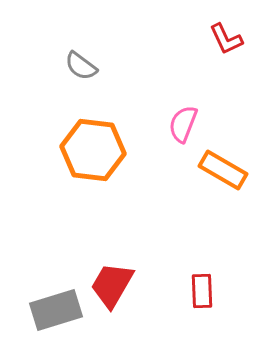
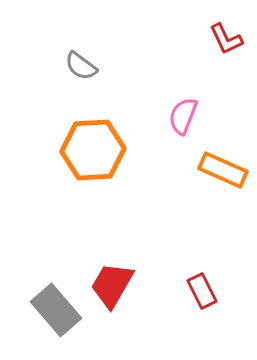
pink semicircle: moved 8 px up
orange hexagon: rotated 10 degrees counterclockwise
orange rectangle: rotated 6 degrees counterclockwise
red rectangle: rotated 24 degrees counterclockwise
gray rectangle: rotated 66 degrees clockwise
